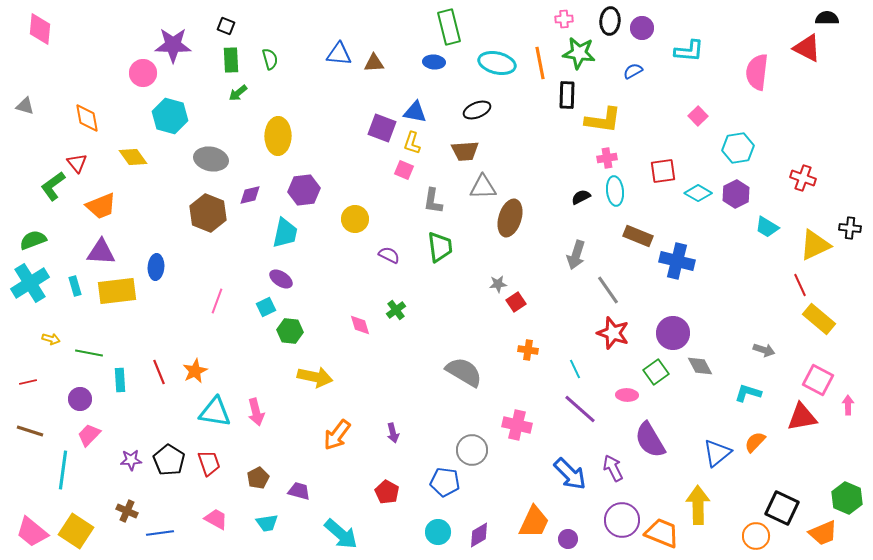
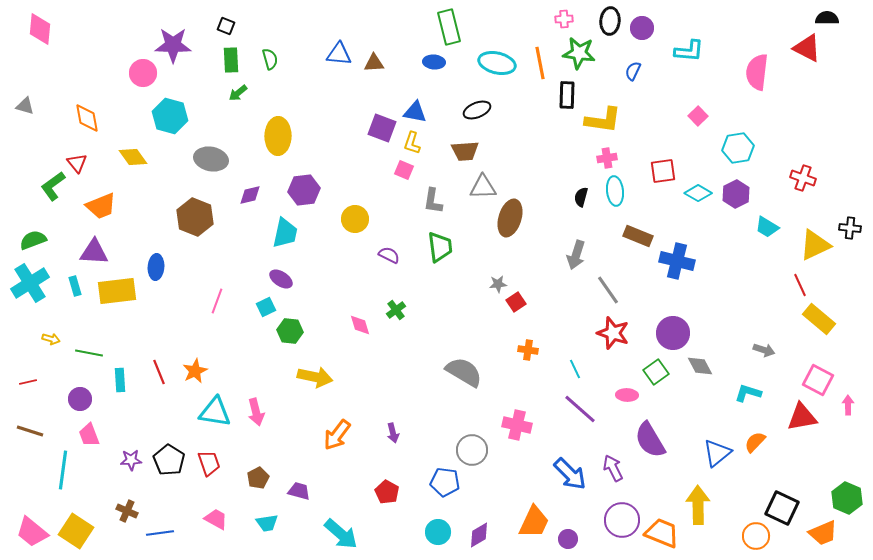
blue semicircle at (633, 71): rotated 36 degrees counterclockwise
black semicircle at (581, 197): rotated 48 degrees counterclockwise
brown hexagon at (208, 213): moved 13 px left, 4 px down
purple triangle at (101, 252): moved 7 px left
pink trapezoid at (89, 435): rotated 65 degrees counterclockwise
